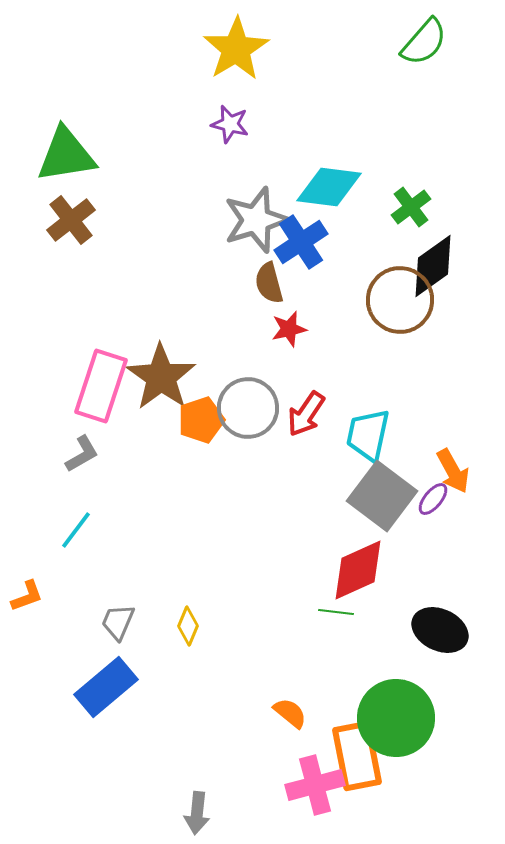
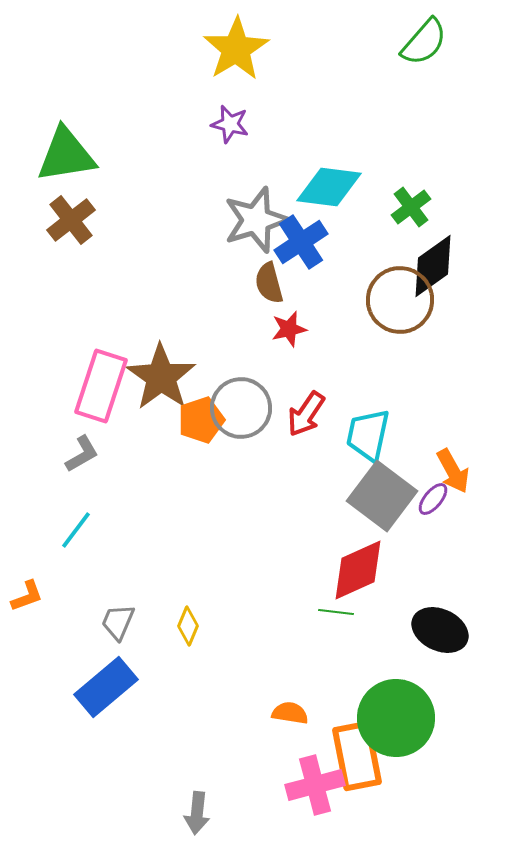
gray circle: moved 7 px left
orange semicircle: rotated 30 degrees counterclockwise
